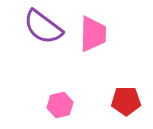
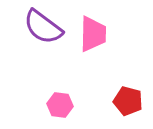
red pentagon: moved 2 px right; rotated 16 degrees clockwise
pink hexagon: rotated 20 degrees clockwise
